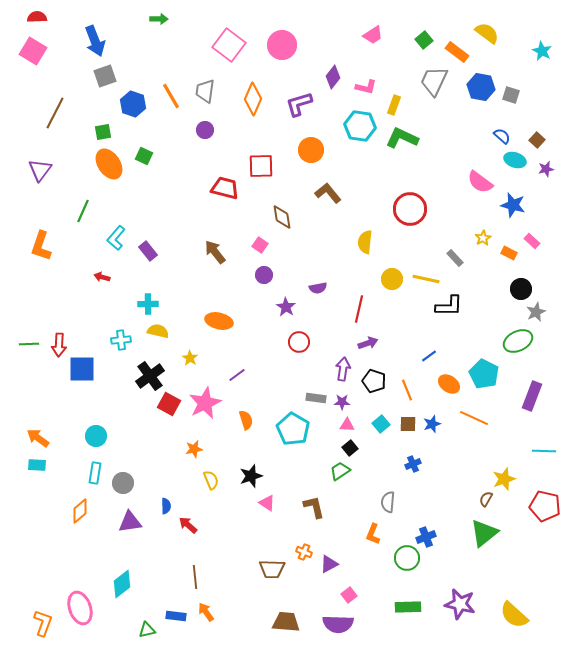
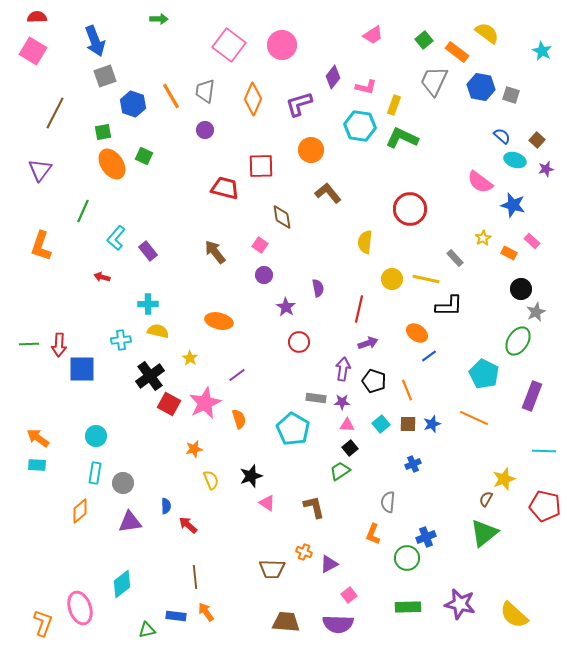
orange ellipse at (109, 164): moved 3 px right
purple semicircle at (318, 288): rotated 90 degrees counterclockwise
green ellipse at (518, 341): rotated 32 degrees counterclockwise
orange ellipse at (449, 384): moved 32 px left, 51 px up
orange semicircle at (246, 420): moved 7 px left, 1 px up
